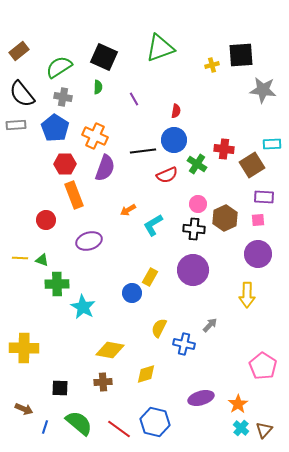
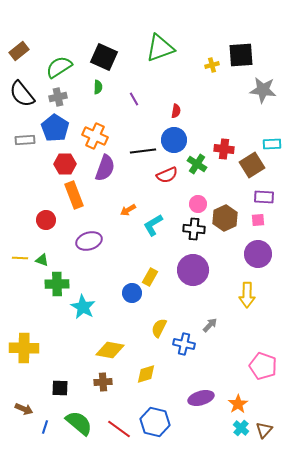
gray cross at (63, 97): moved 5 px left; rotated 24 degrees counterclockwise
gray rectangle at (16, 125): moved 9 px right, 15 px down
pink pentagon at (263, 366): rotated 12 degrees counterclockwise
